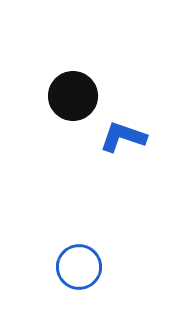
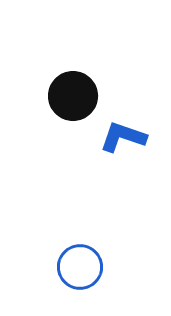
blue circle: moved 1 px right
